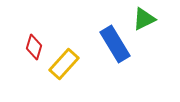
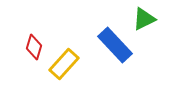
blue rectangle: moved 1 px down; rotated 12 degrees counterclockwise
